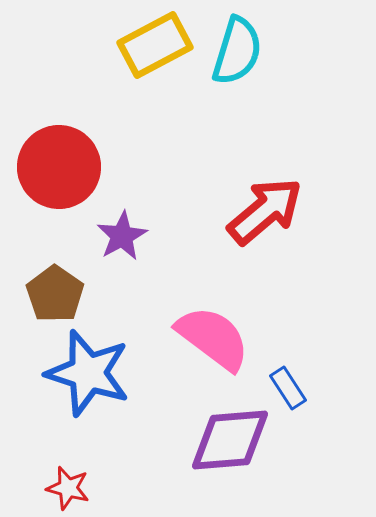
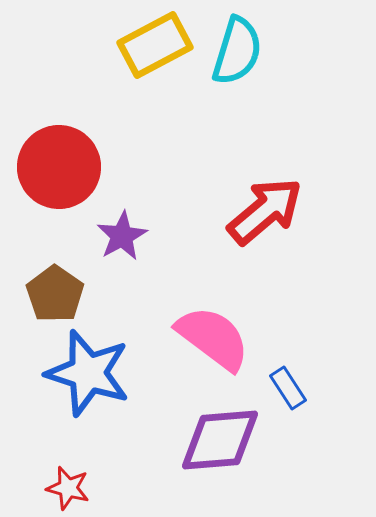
purple diamond: moved 10 px left
